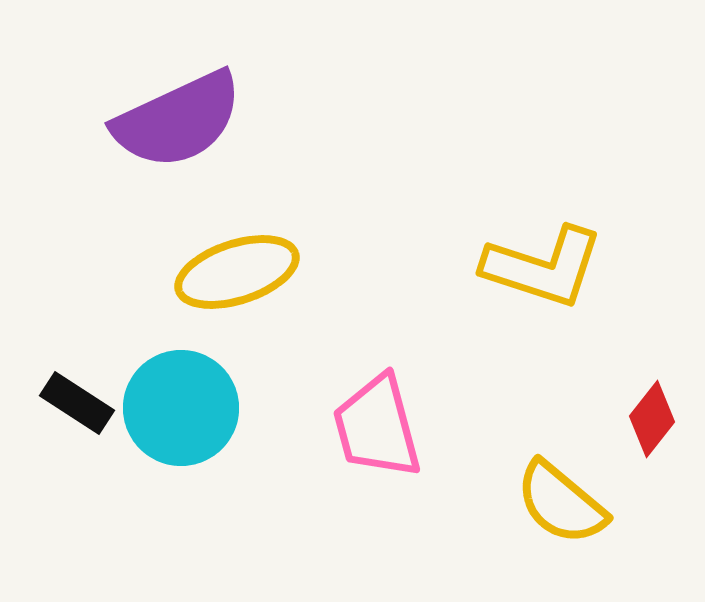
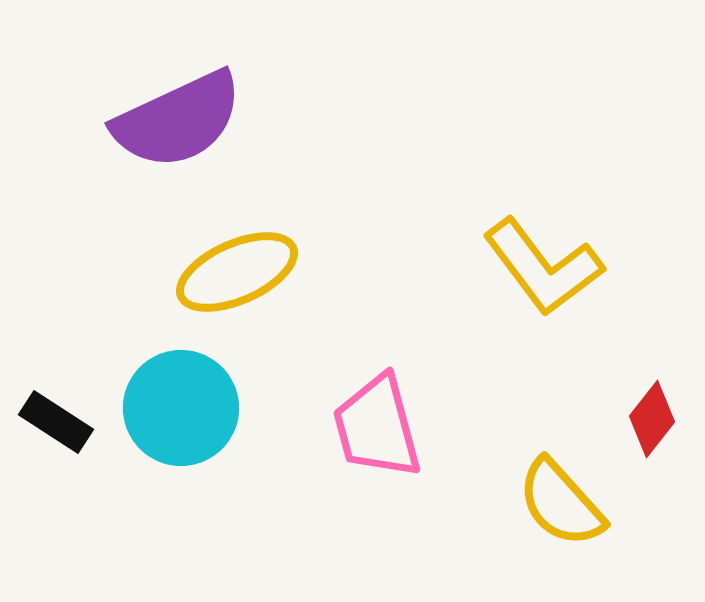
yellow L-shape: rotated 35 degrees clockwise
yellow ellipse: rotated 6 degrees counterclockwise
black rectangle: moved 21 px left, 19 px down
yellow semicircle: rotated 8 degrees clockwise
